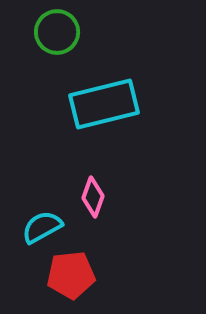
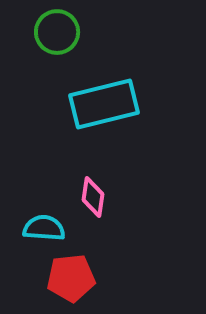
pink diamond: rotated 12 degrees counterclockwise
cyan semicircle: moved 2 px right, 1 px down; rotated 33 degrees clockwise
red pentagon: moved 3 px down
